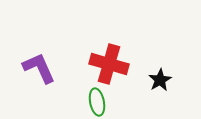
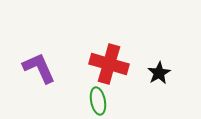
black star: moved 1 px left, 7 px up
green ellipse: moved 1 px right, 1 px up
